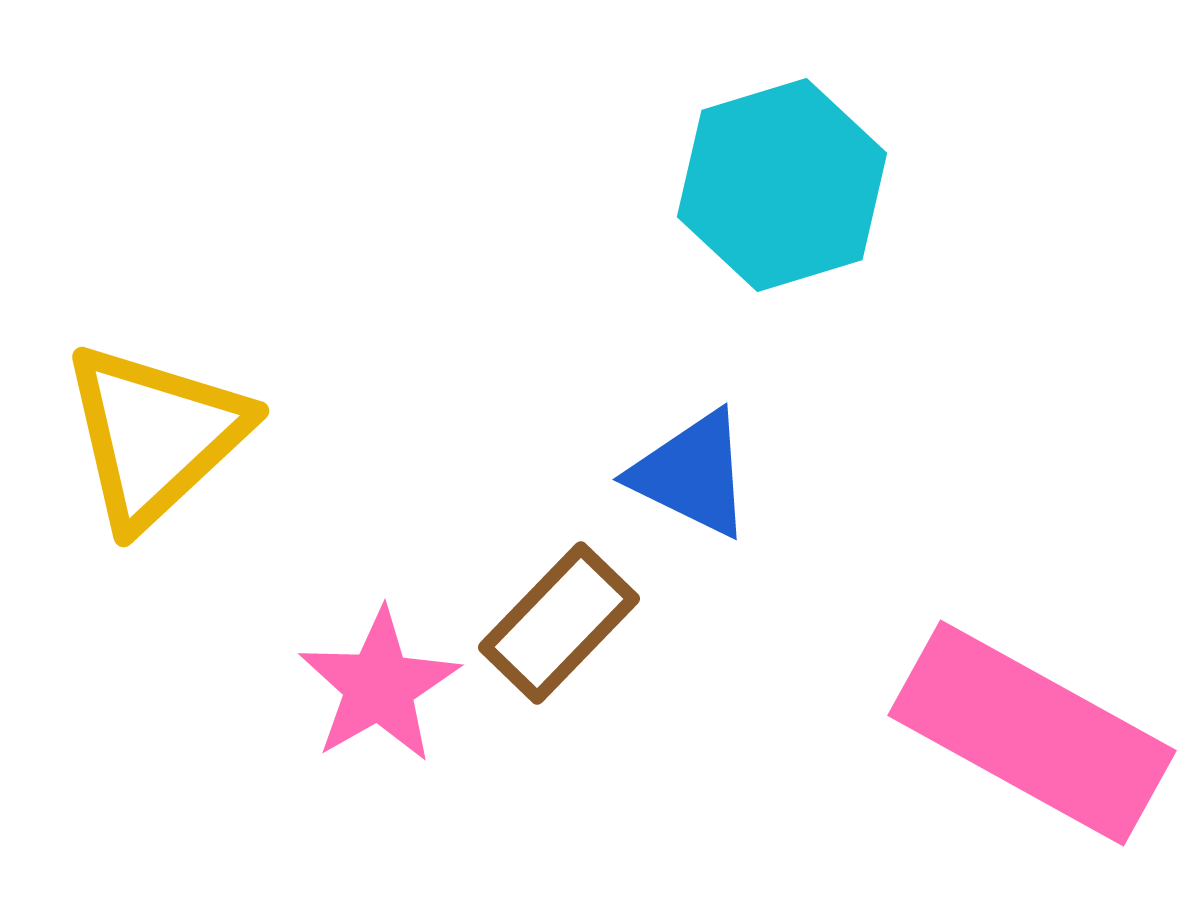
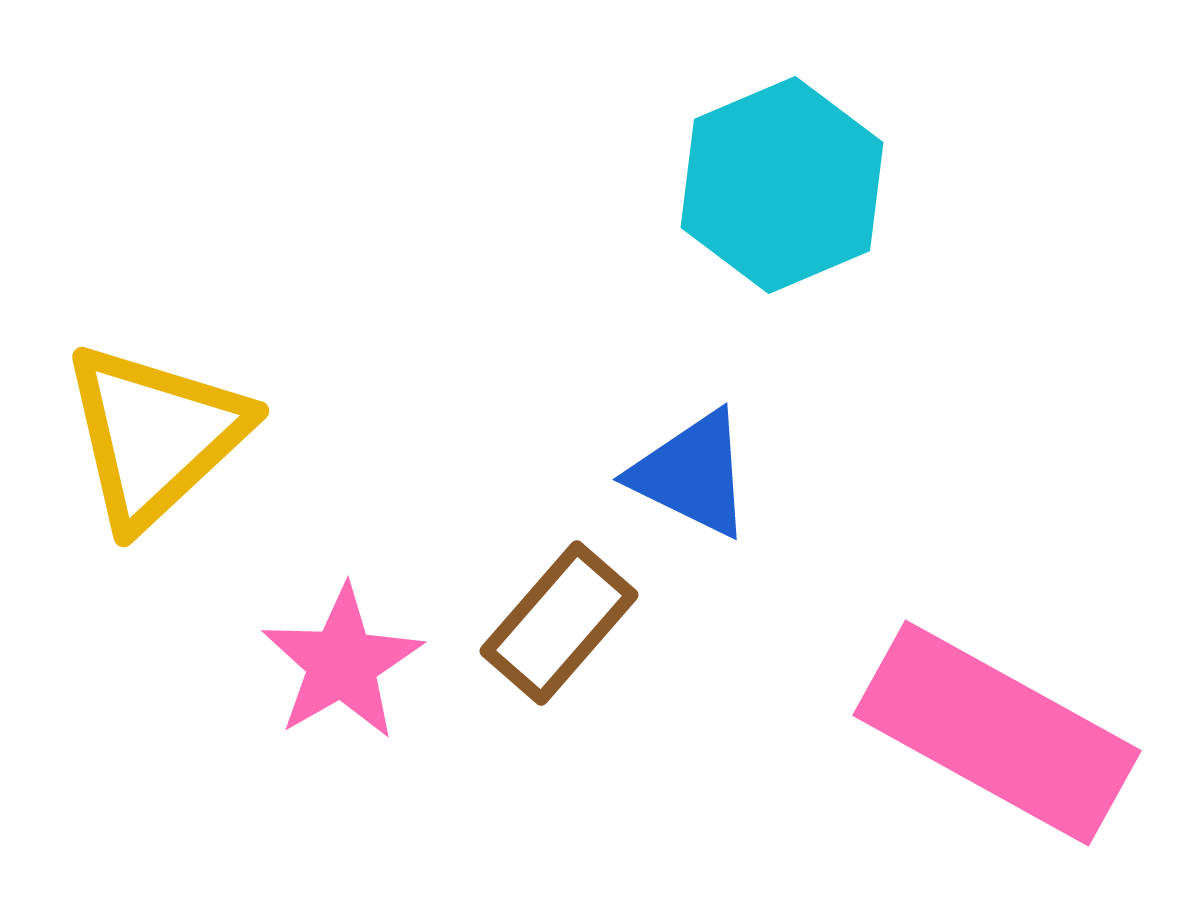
cyan hexagon: rotated 6 degrees counterclockwise
brown rectangle: rotated 3 degrees counterclockwise
pink star: moved 37 px left, 23 px up
pink rectangle: moved 35 px left
